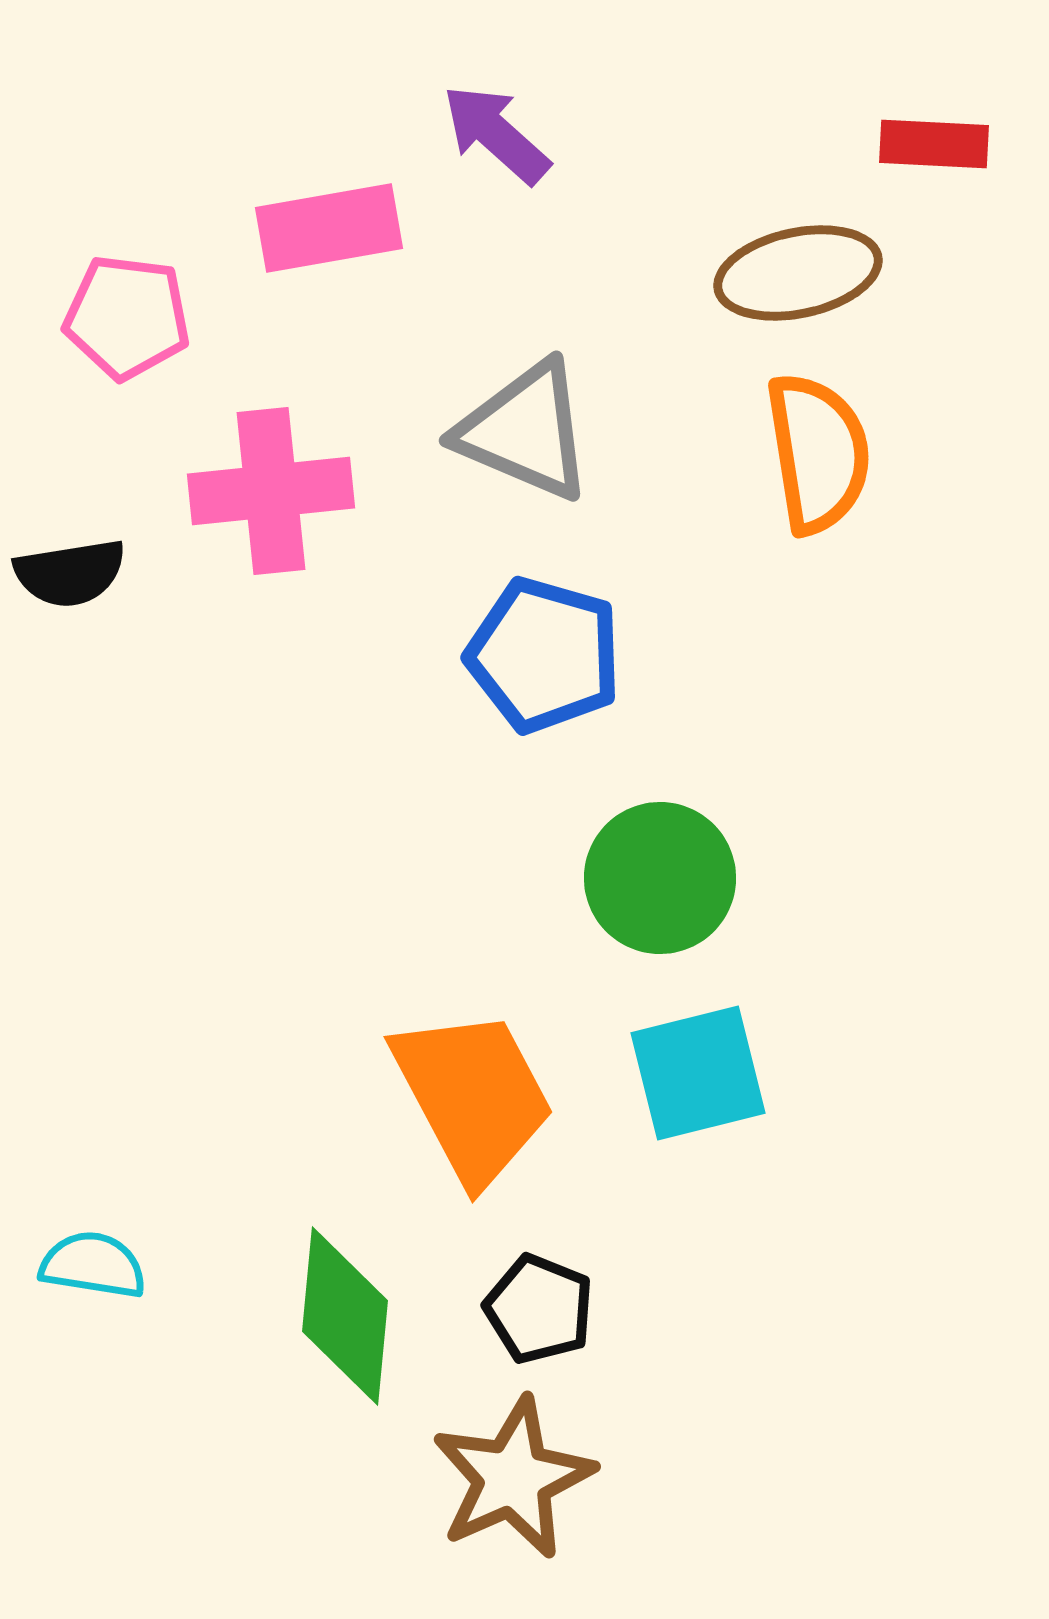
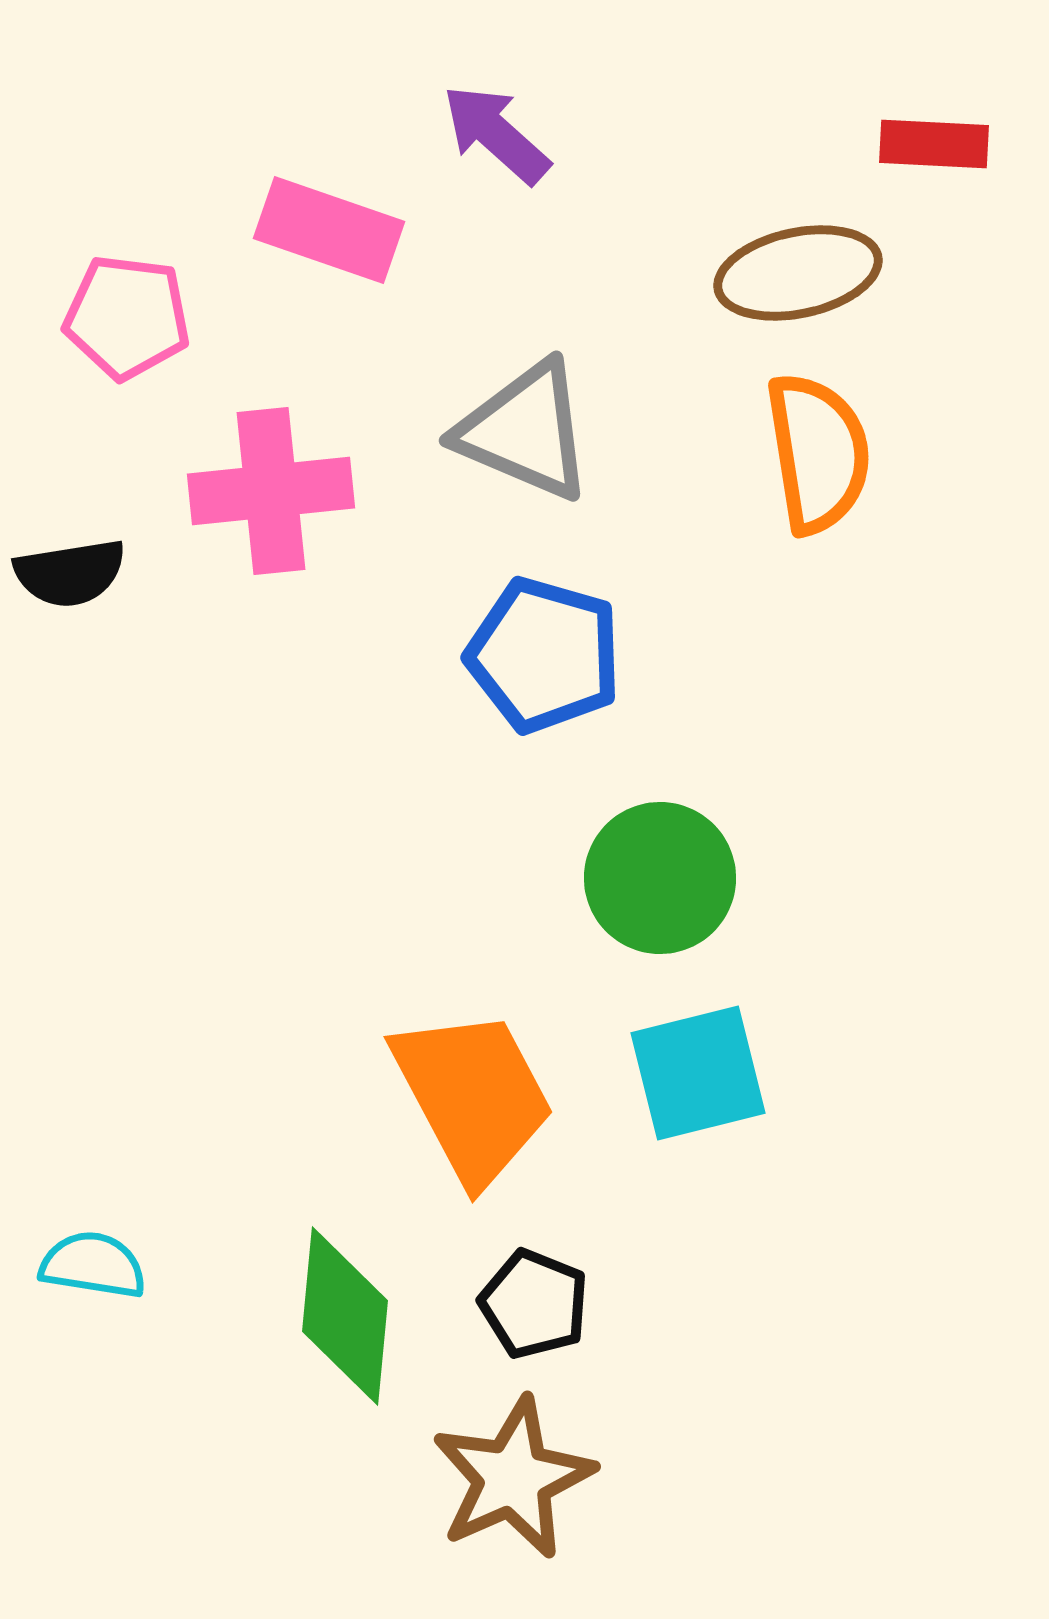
pink rectangle: moved 2 px down; rotated 29 degrees clockwise
black pentagon: moved 5 px left, 5 px up
